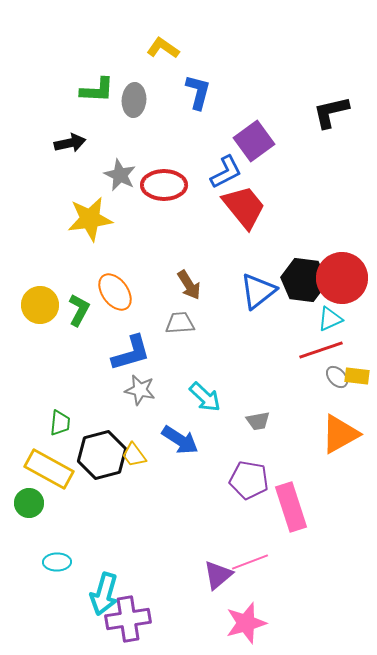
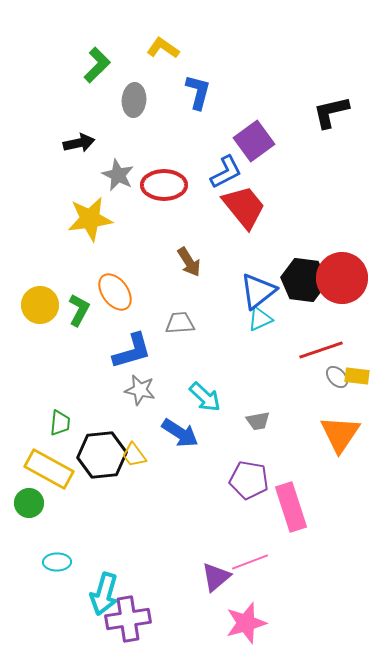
green L-shape at (97, 90): moved 25 px up; rotated 48 degrees counterclockwise
black arrow at (70, 143): moved 9 px right
gray star at (120, 175): moved 2 px left
brown arrow at (189, 285): moved 23 px up
cyan triangle at (330, 319): moved 70 px left
blue L-shape at (131, 353): moved 1 px right, 2 px up
orange triangle at (340, 434): rotated 27 degrees counterclockwise
blue arrow at (180, 440): moved 7 px up
black hexagon at (102, 455): rotated 9 degrees clockwise
purple triangle at (218, 575): moved 2 px left, 2 px down
